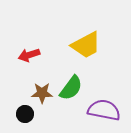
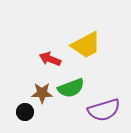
red arrow: moved 21 px right, 4 px down; rotated 40 degrees clockwise
green semicircle: rotated 32 degrees clockwise
purple semicircle: rotated 152 degrees clockwise
black circle: moved 2 px up
